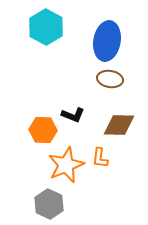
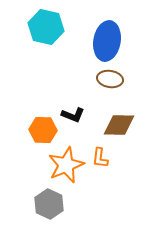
cyan hexagon: rotated 16 degrees counterclockwise
